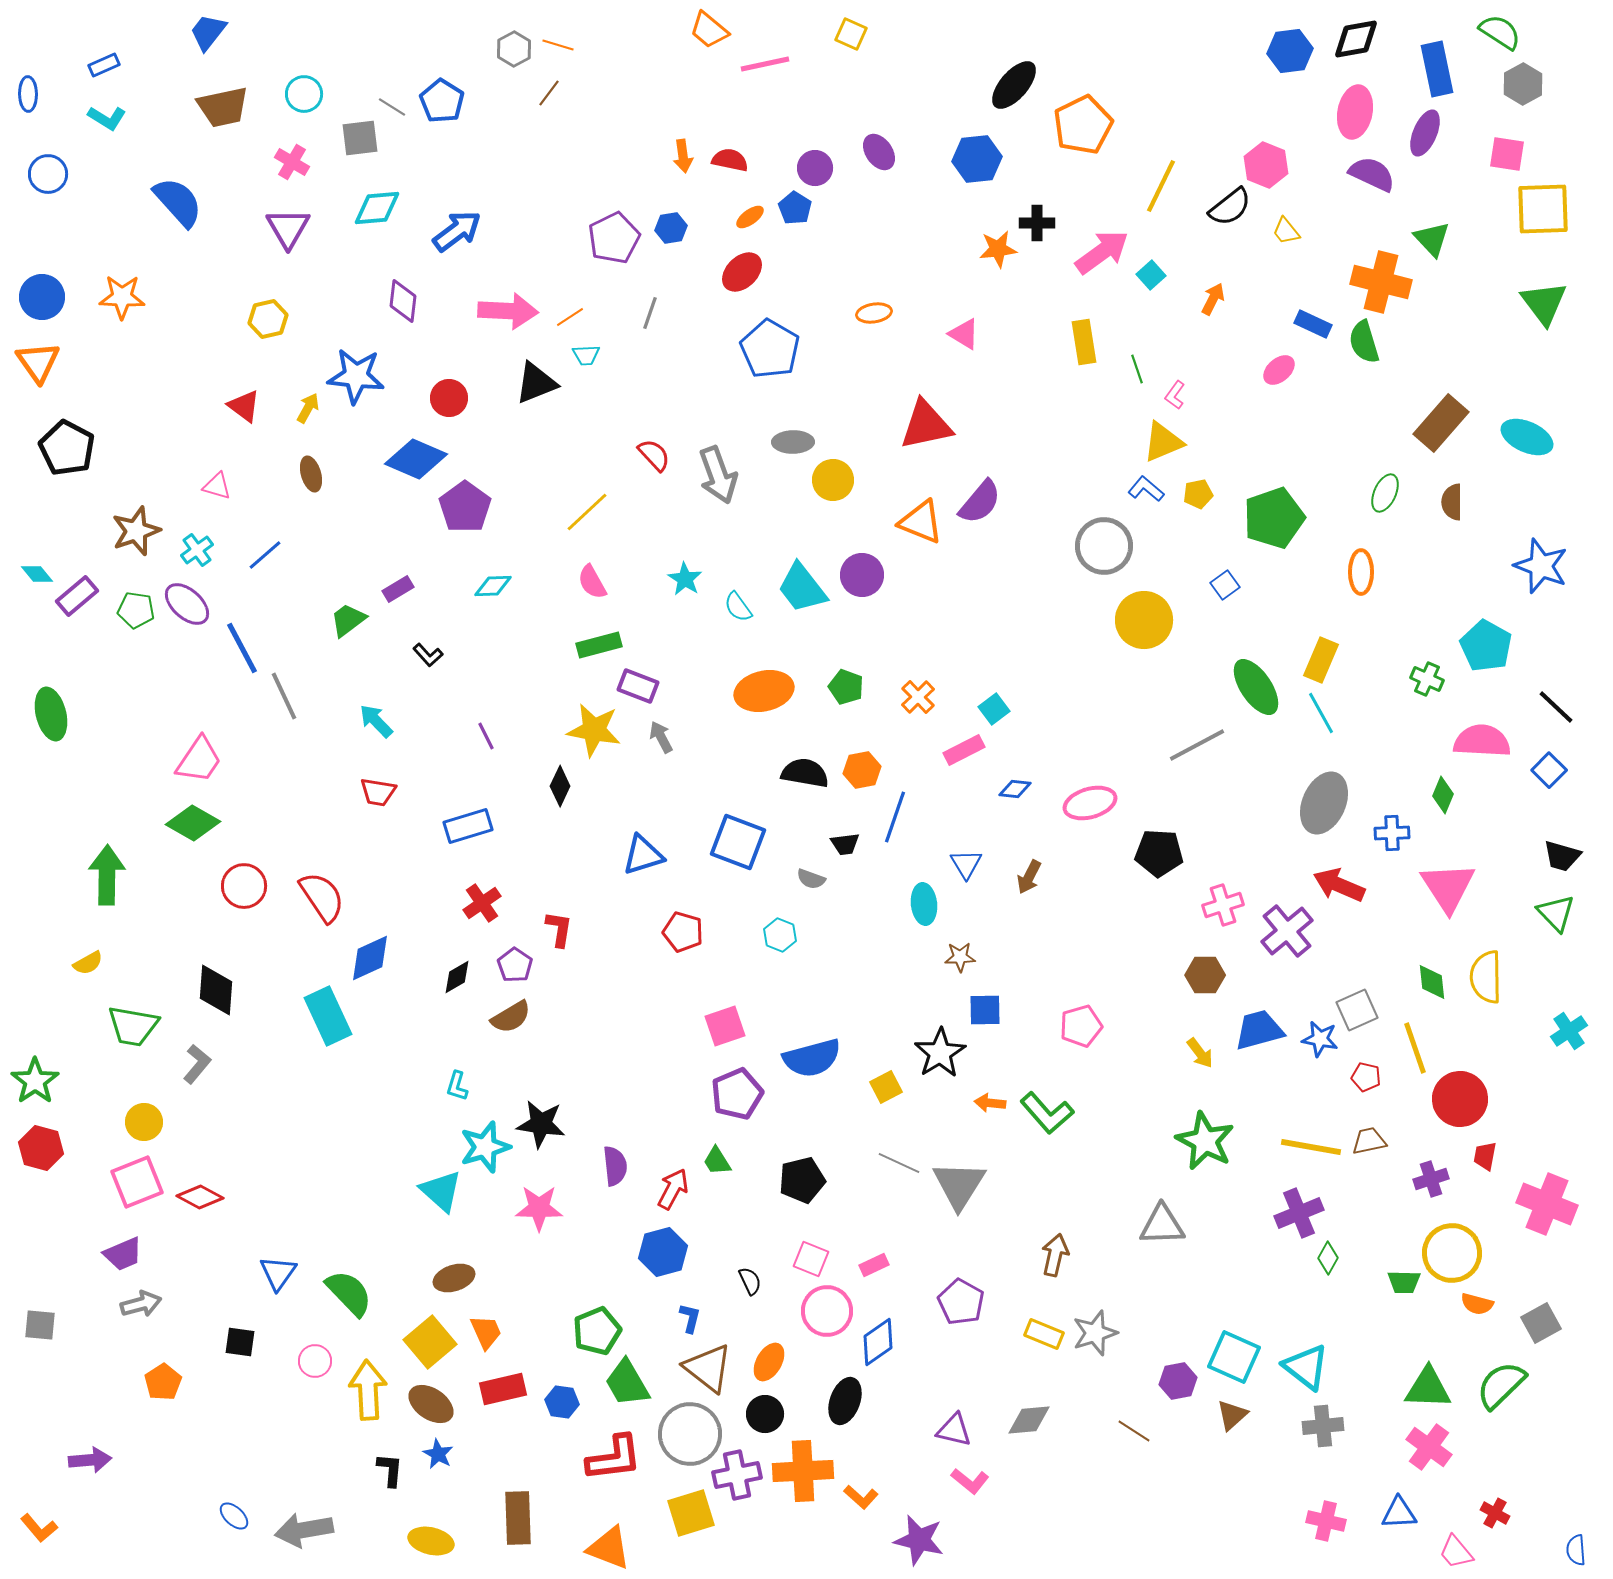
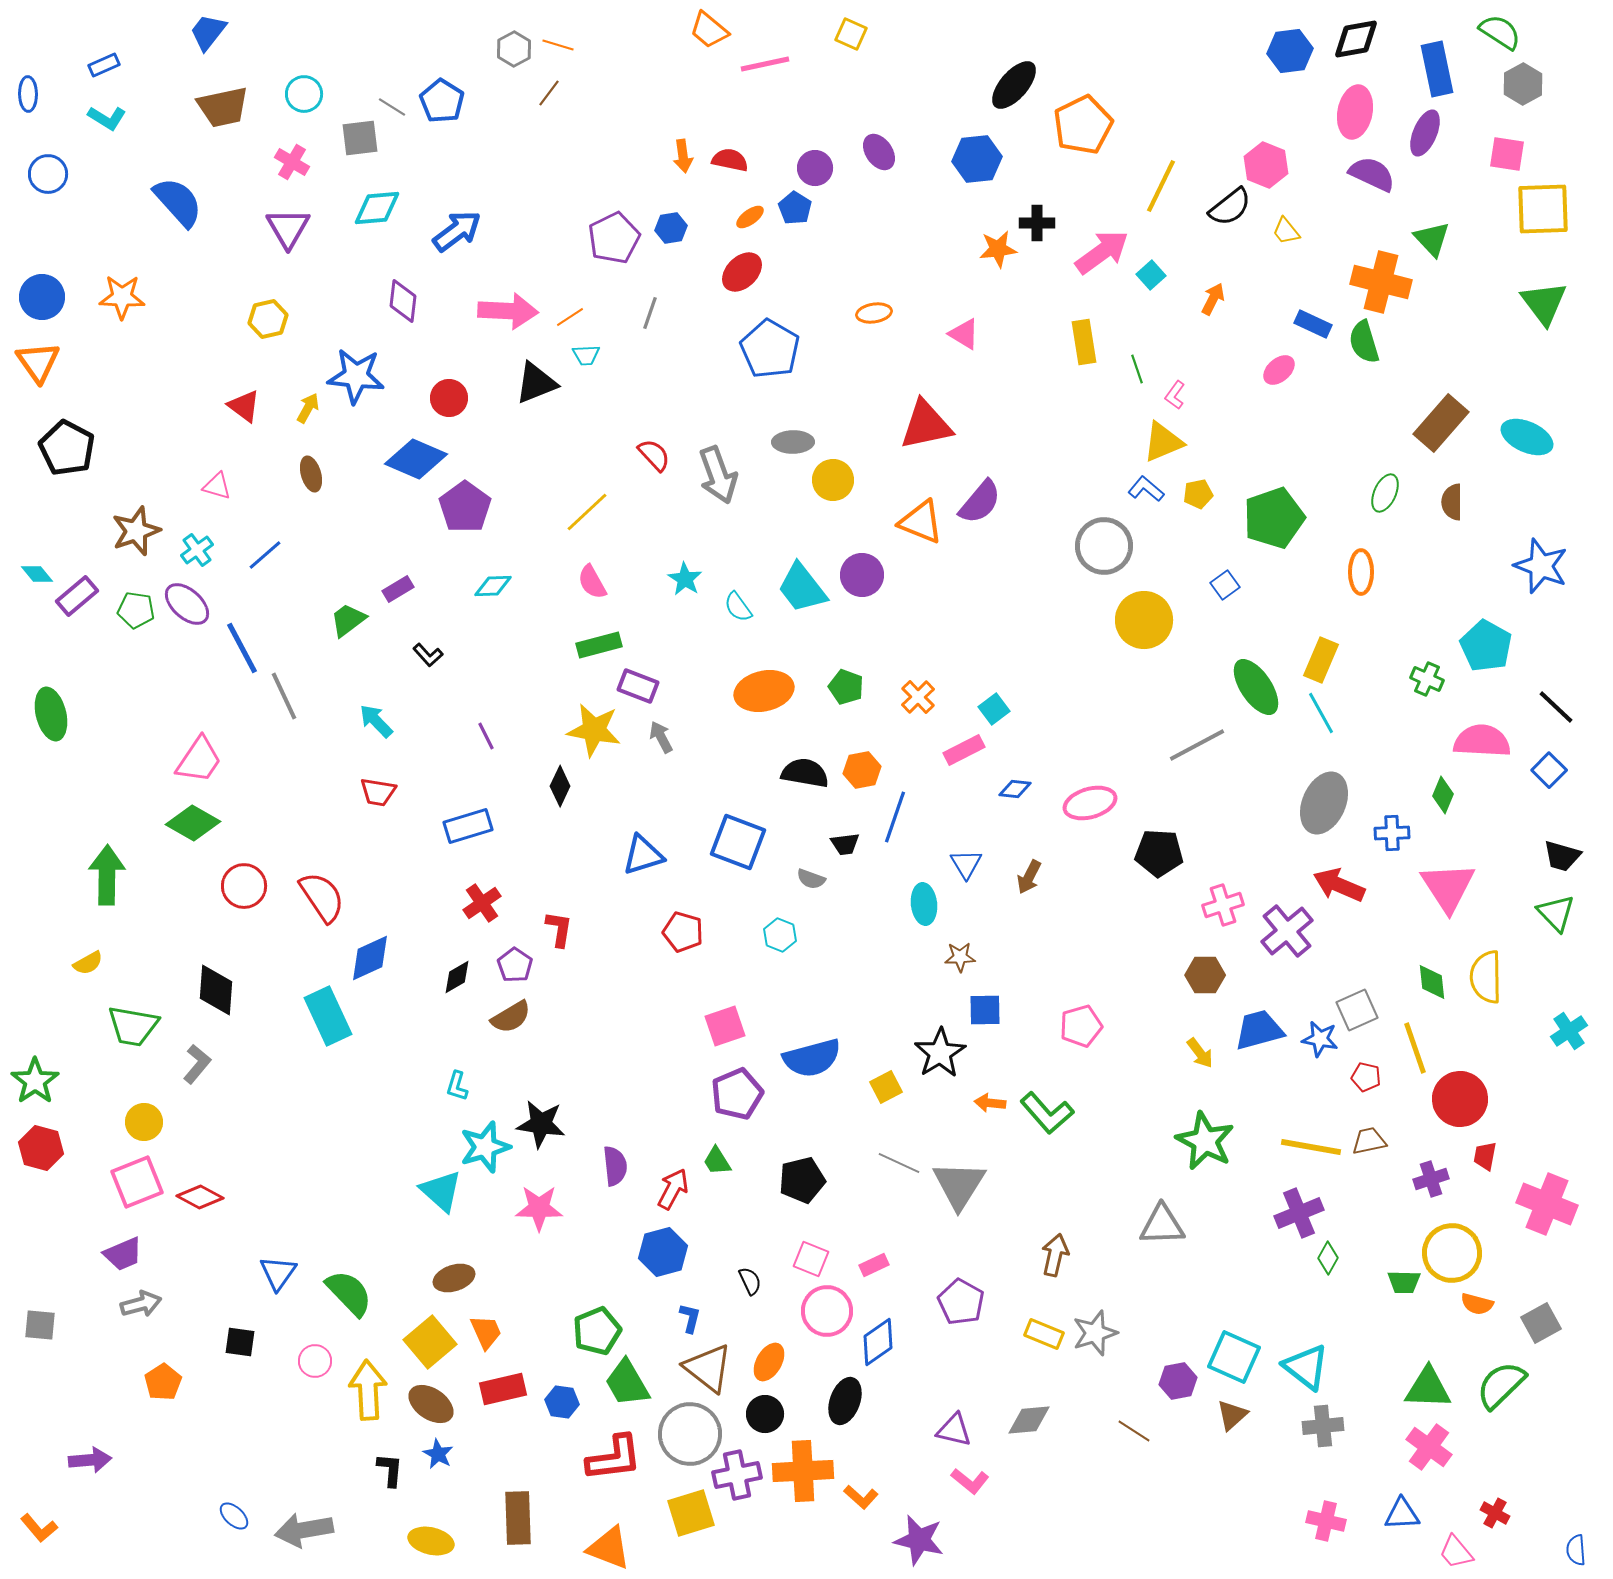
blue triangle at (1399, 1513): moved 3 px right, 1 px down
